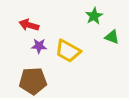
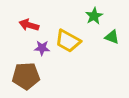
purple star: moved 3 px right, 2 px down
yellow trapezoid: moved 10 px up
brown pentagon: moved 7 px left, 5 px up
